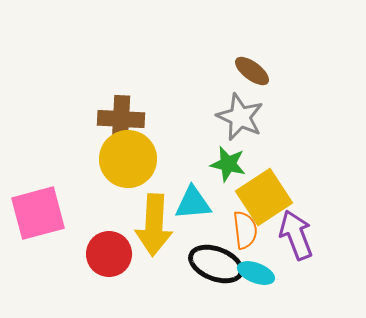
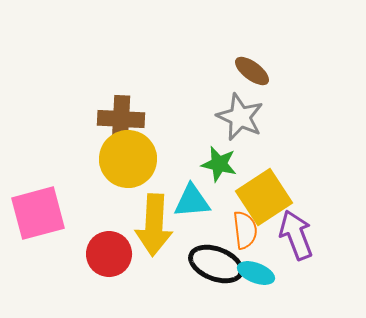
green star: moved 9 px left
cyan triangle: moved 1 px left, 2 px up
